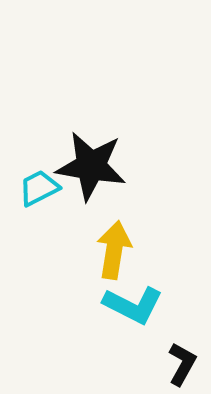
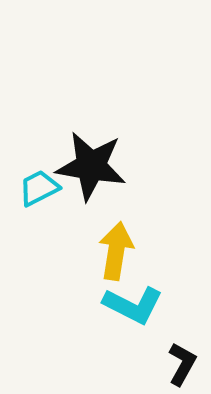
yellow arrow: moved 2 px right, 1 px down
